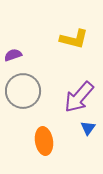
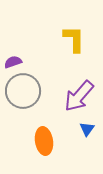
yellow L-shape: rotated 104 degrees counterclockwise
purple semicircle: moved 7 px down
purple arrow: moved 1 px up
blue triangle: moved 1 px left, 1 px down
